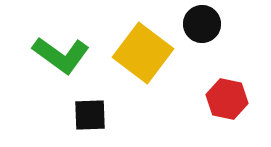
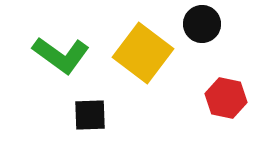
red hexagon: moved 1 px left, 1 px up
